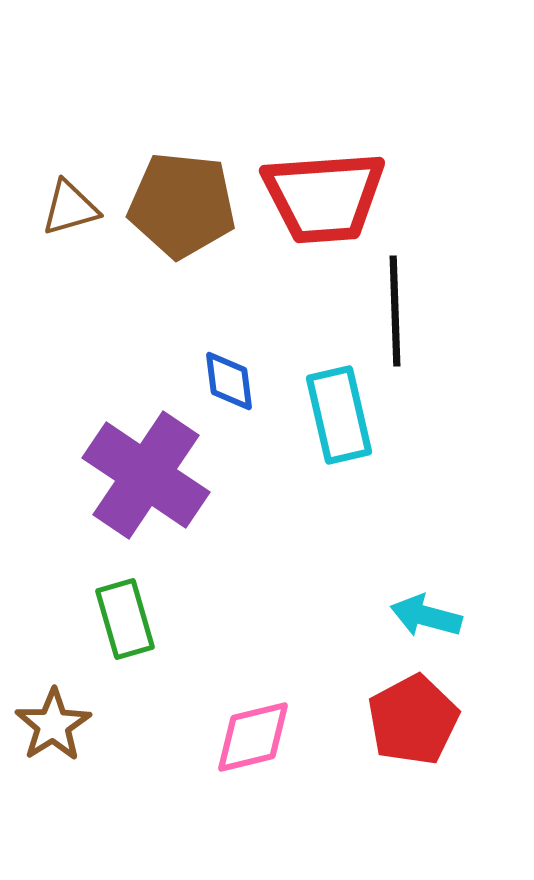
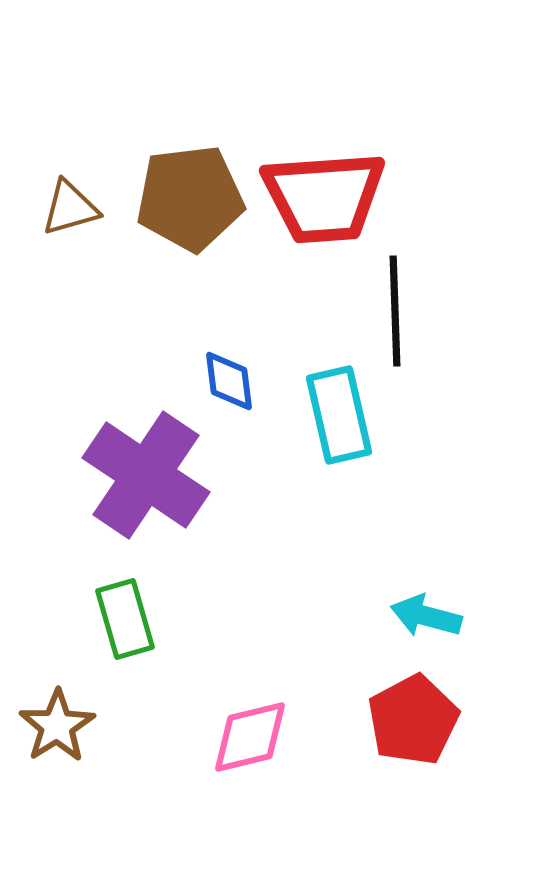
brown pentagon: moved 8 px right, 7 px up; rotated 13 degrees counterclockwise
brown star: moved 4 px right, 1 px down
pink diamond: moved 3 px left
